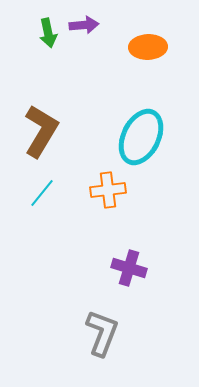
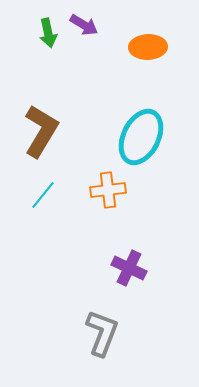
purple arrow: rotated 36 degrees clockwise
cyan line: moved 1 px right, 2 px down
purple cross: rotated 8 degrees clockwise
